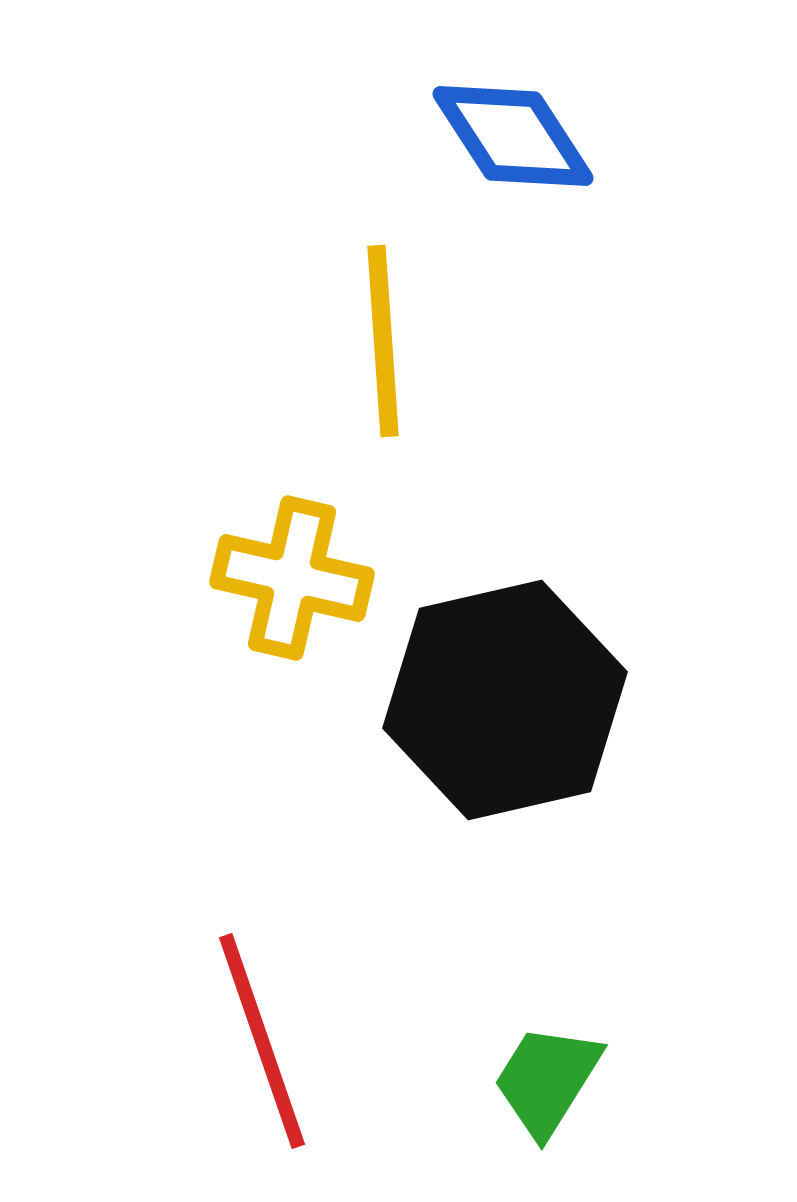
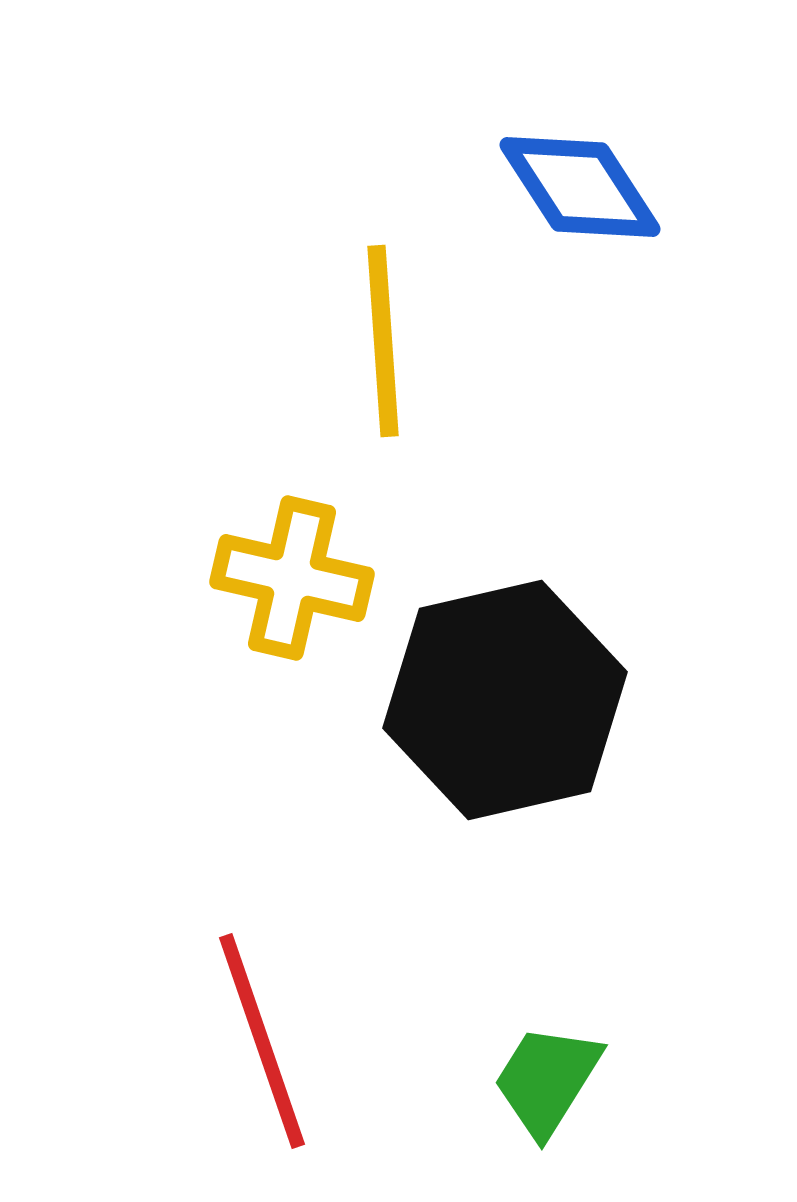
blue diamond: moved 67 px right, 51 px down
